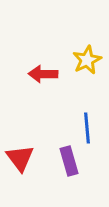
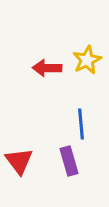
red arrow: moved 4 px right, 6 px up
blue line: moved 6 px left, 4 px up
red triangle: moved 1 px left, 3 px down
